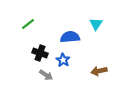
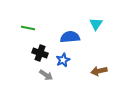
green line: moved 4 px down; rotated 48 degrees clockwise
blue star: rotated 16 degrees clockwise
